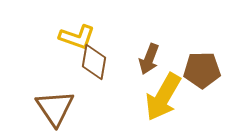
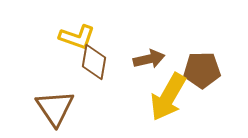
brown arrow: rotated 124 degrees counterclockwise
yellow arrow: moved 5 px right
